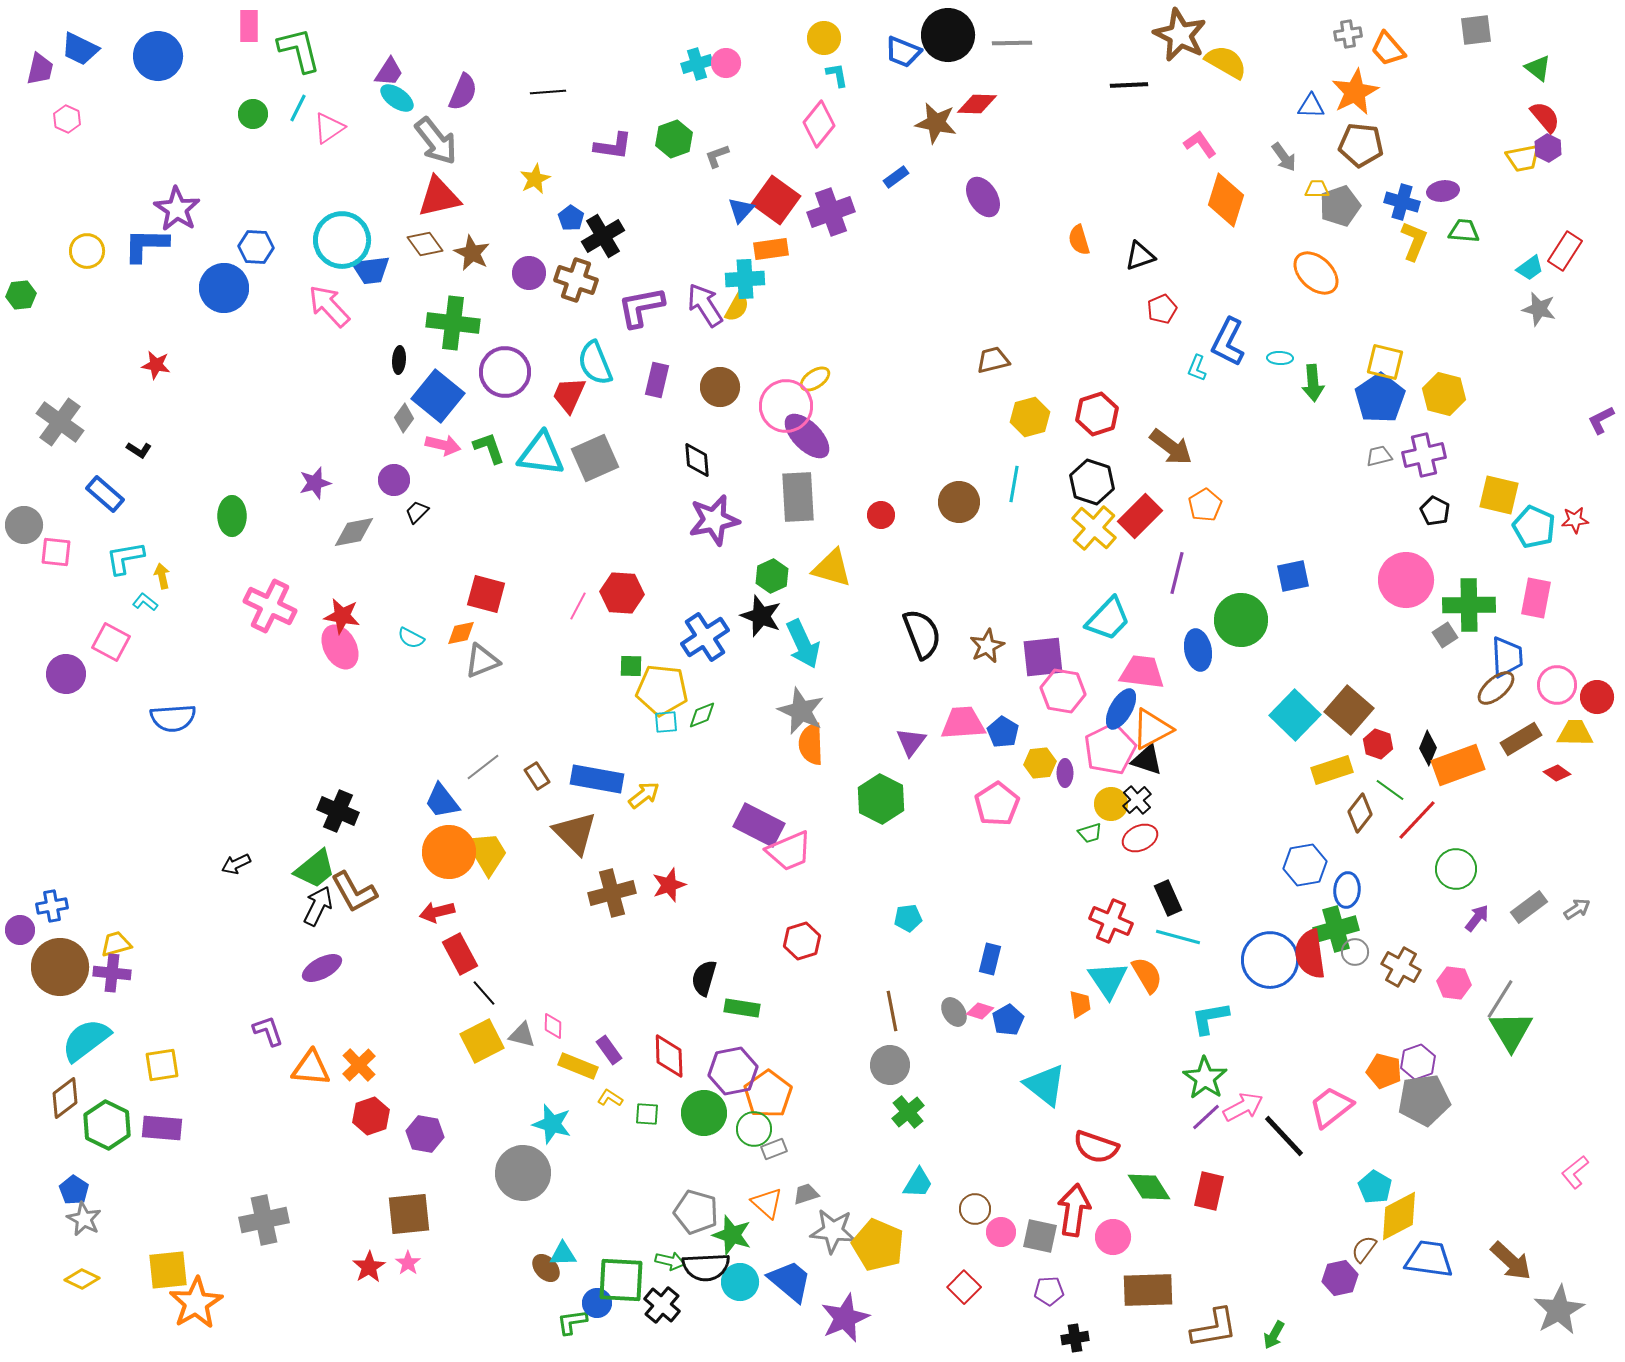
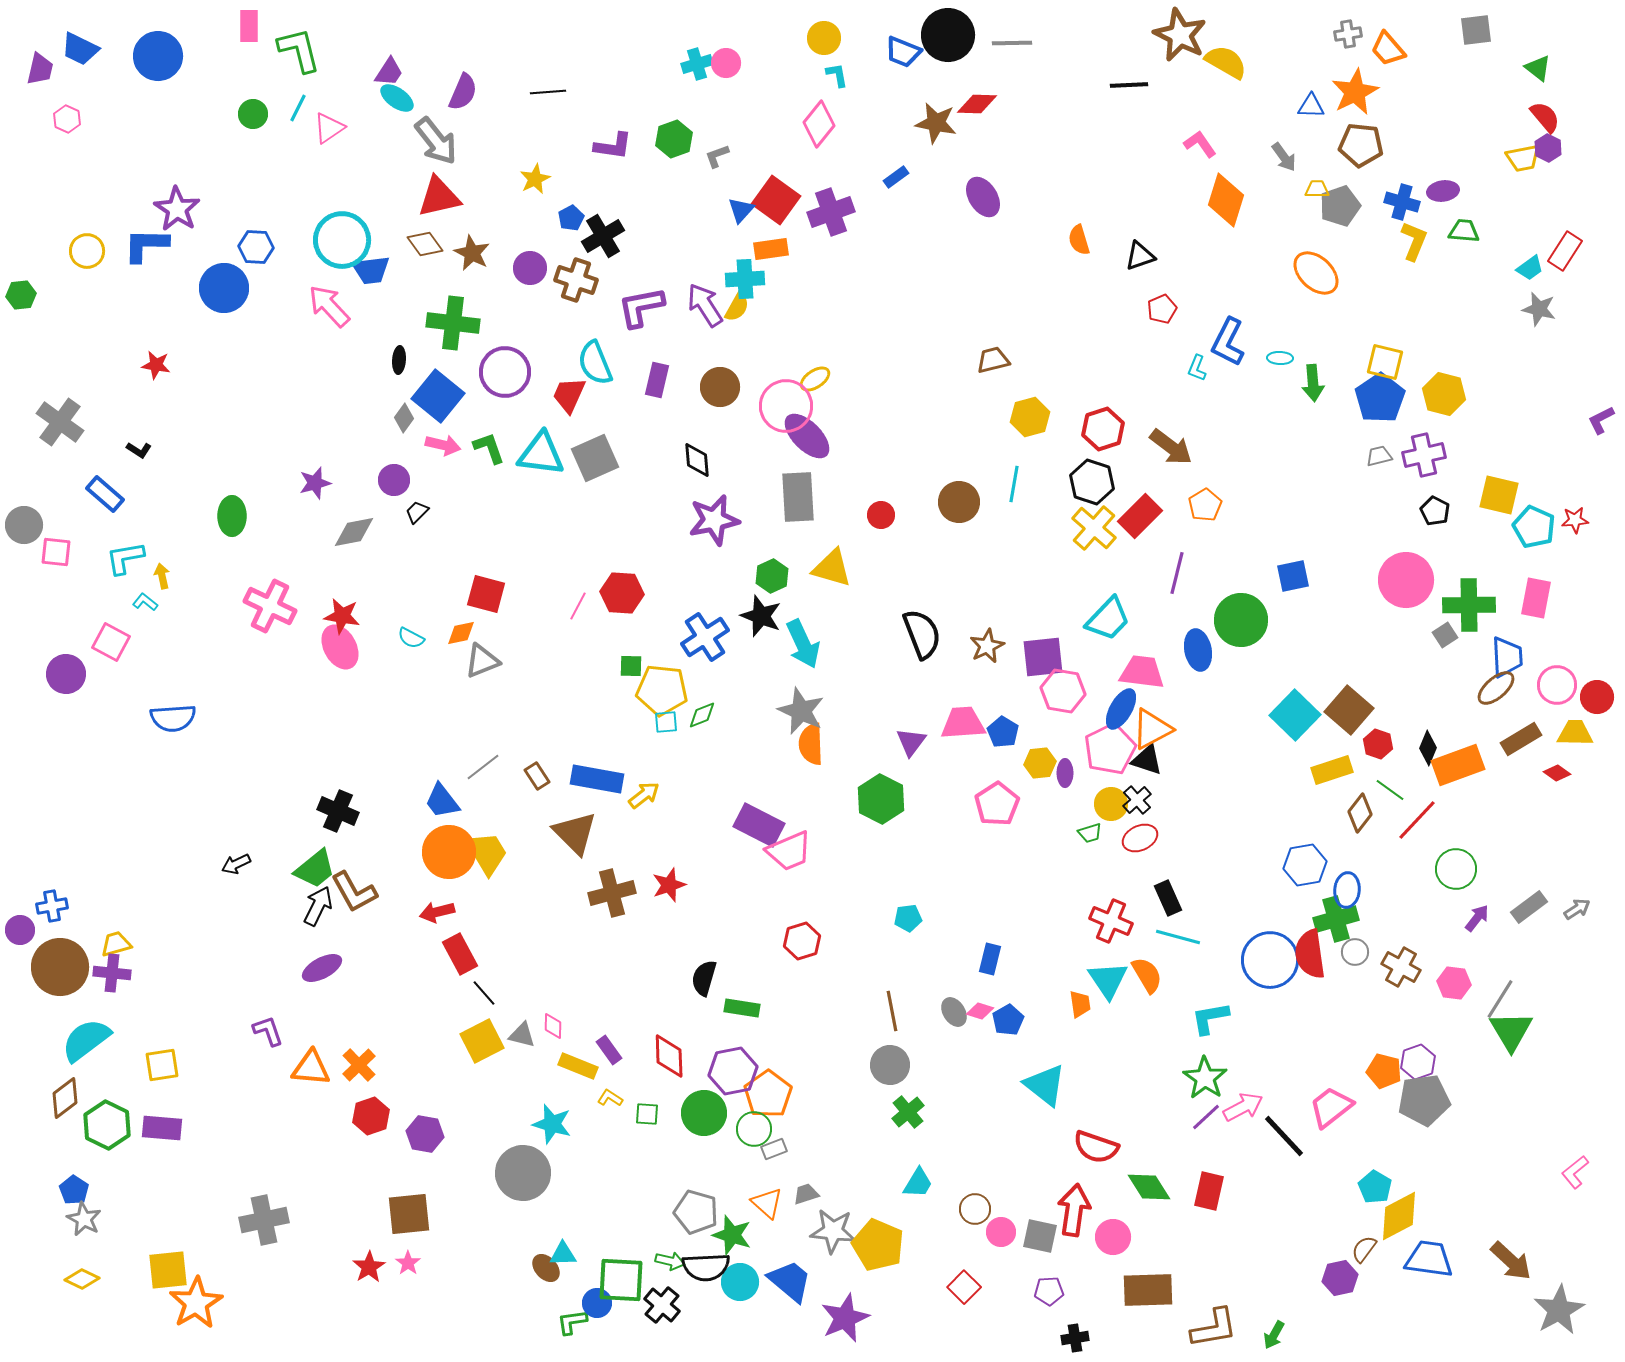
blue pentagon at (571, 218): rotated 10 degrees clockwise
purple circle at (529, 273): moved 1 px right, 5 px up
red hexagon at (1097, 414): moved 6 px right, 15 px down
green cross at (1336, 929): moved 10 px up
